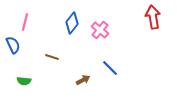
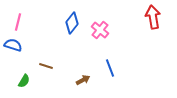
pink line: moved 7 px left
blue semicircle: rotated 48 degrees counterclockwise
brown line: moved 6 px left, 9 px down
blue line: rotated 24 degrees clockwise
green semicircle: rotated 64 degrees counterclockwise
